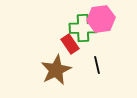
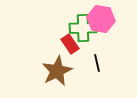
pink hexagon: rotated 16 degrees clockwise
black line: moved 2 px up
brown star: moved 1 px right, 1 px down
